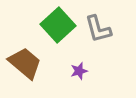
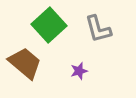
green square: moved 9 px left
